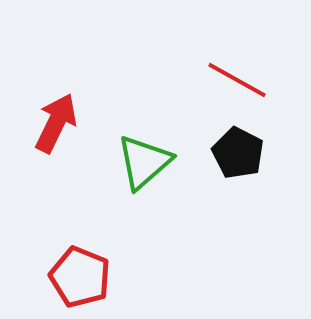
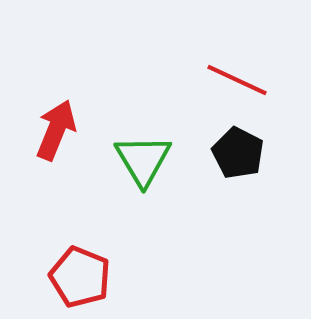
red line: rotated 4 degrees counterclockwise
red arrow: moved 7 px down; rotated 4 degrees counterclockwise
green triangle: moved 1 px left, 2 px up; rotated 20 degrees counterclockwise
